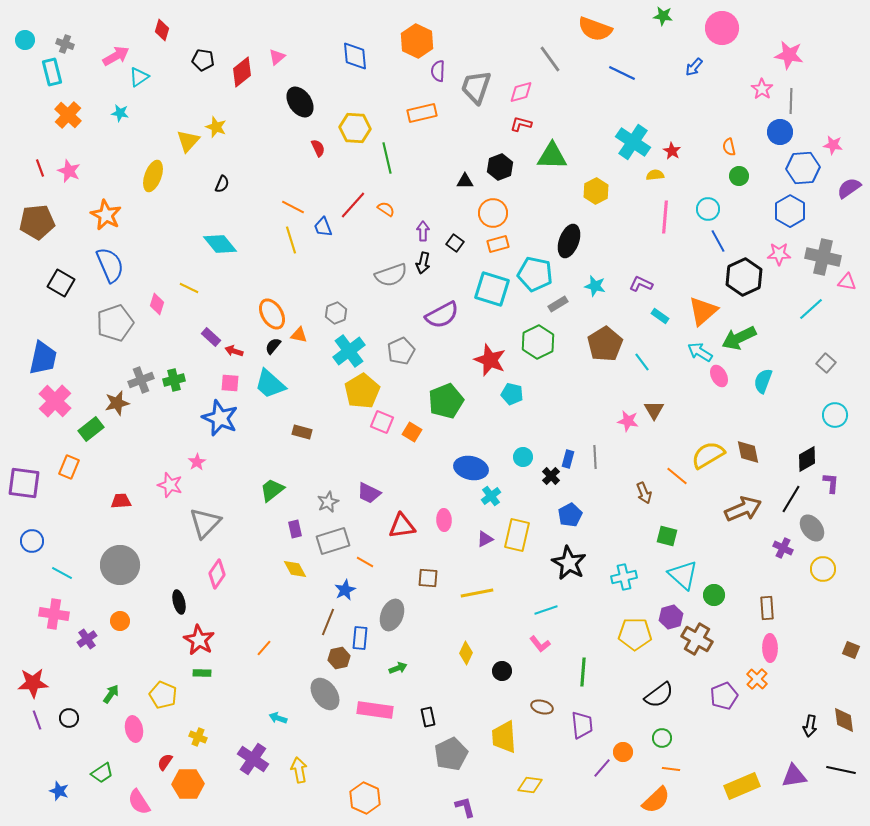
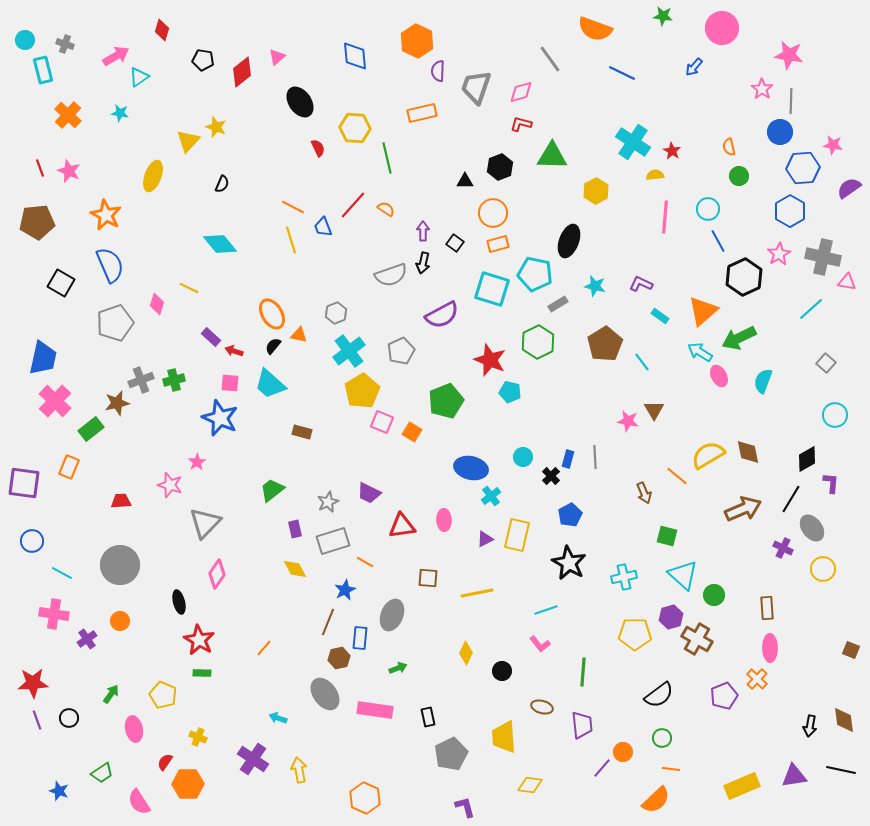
cyan rectangle at (52, 72): moved 9 px left, 2 px up
pink star at (779, 254): rotated 30 degrees counterclockwise
cyan pentagon at (512, 394): moved 2 px left, 2 px up
